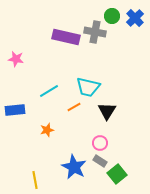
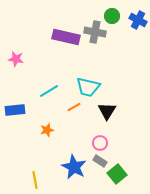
blue cross: moved 3 px right, 2 px down; rotated 18 degrees counterclockwise
